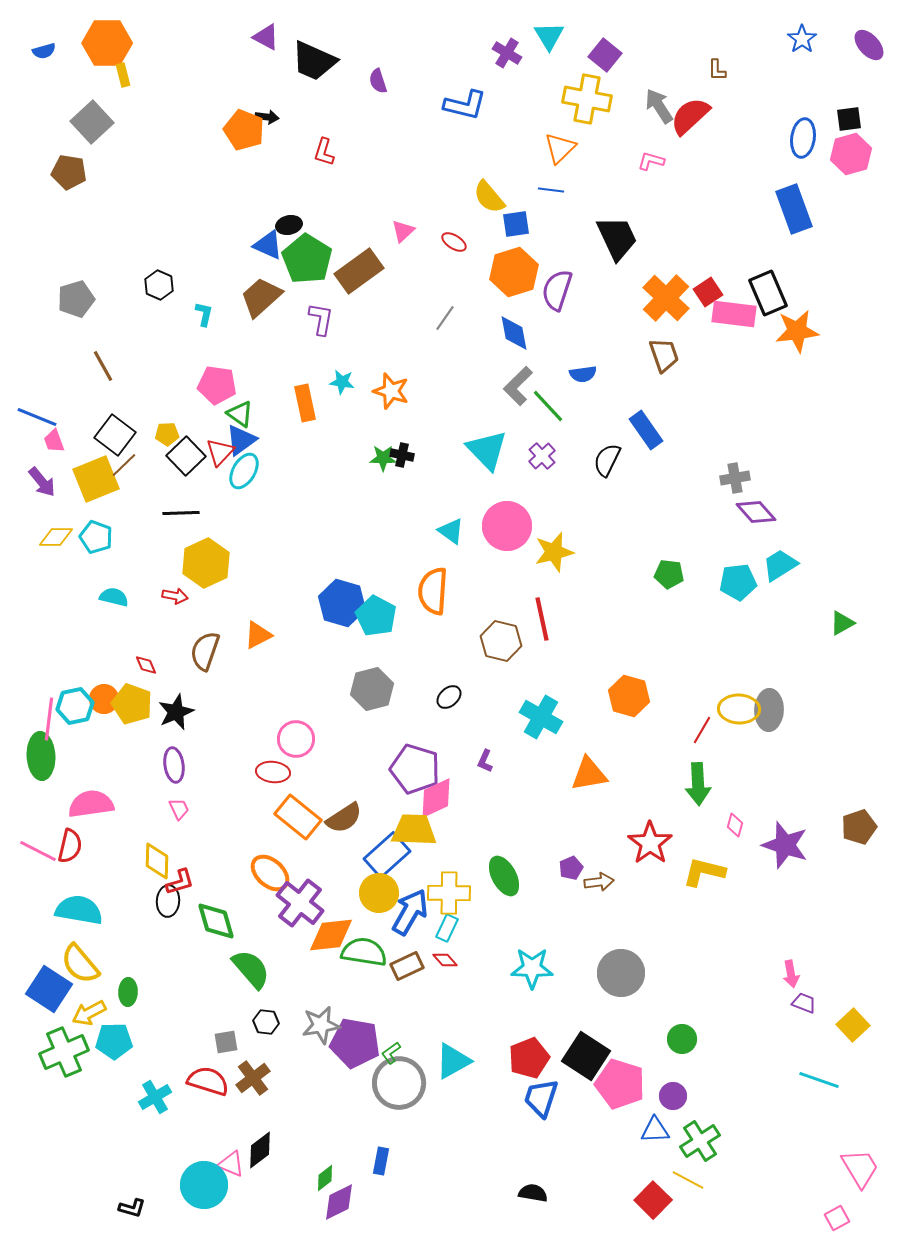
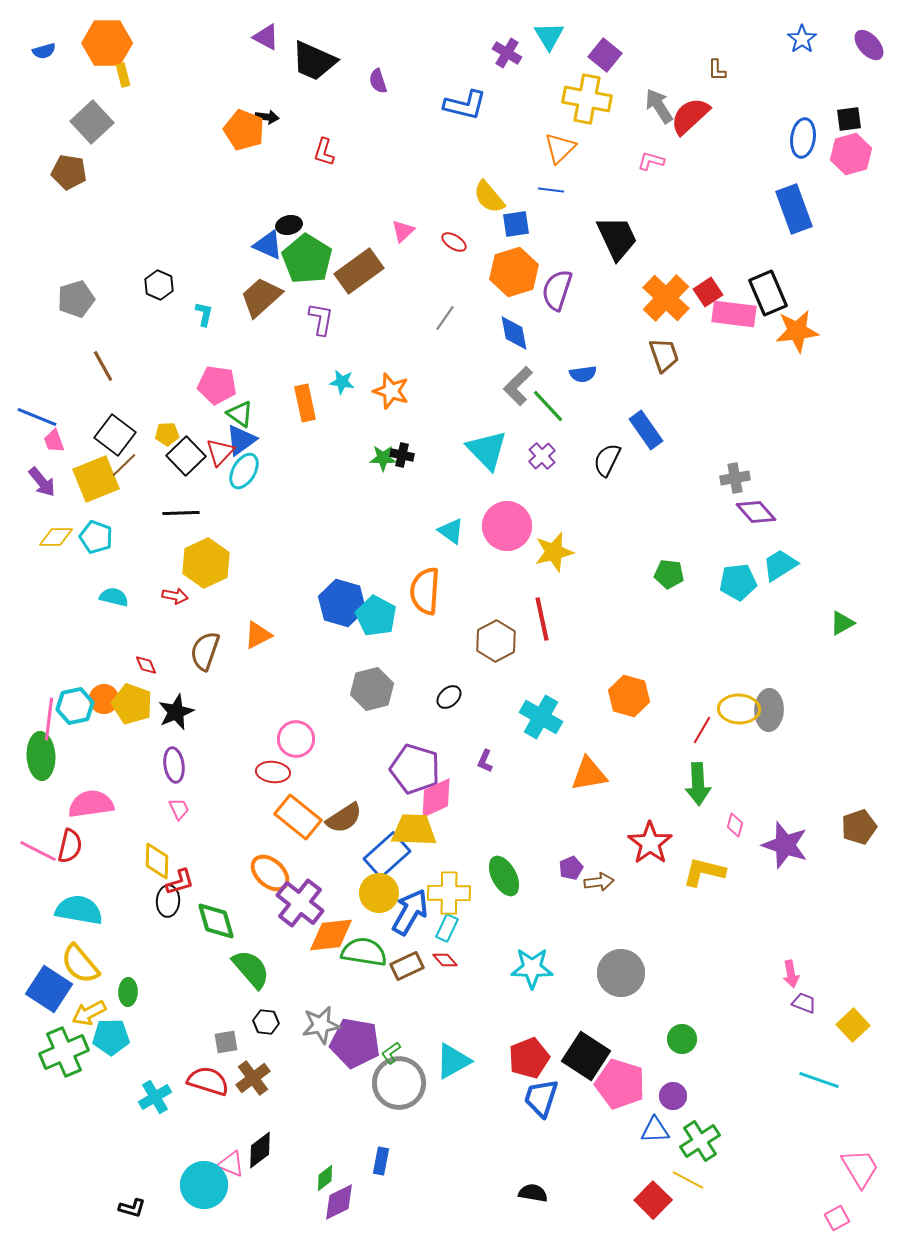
orange semicircle at (433, 591): moved 8 px left
brown hexagon at (501, 641): moved 5 px left; rotated 18 degrees clockwise
cyan pentagon at (114, 1041): moved 3 px left, 4 px up
